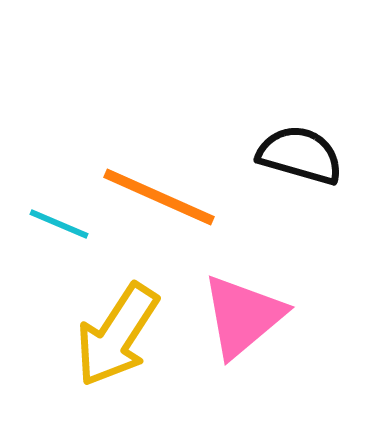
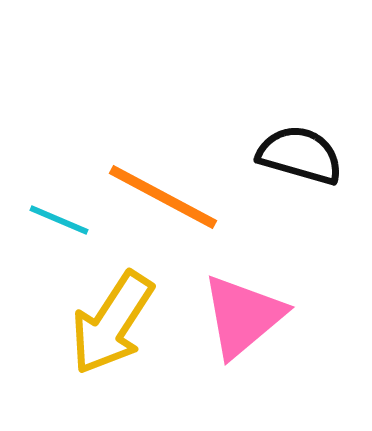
orange line: moved 4 px right; rotated 4 degrees clockwise
cyan line: moved 4 px up
yellow arrow: moved 5 px left, 12 px up
